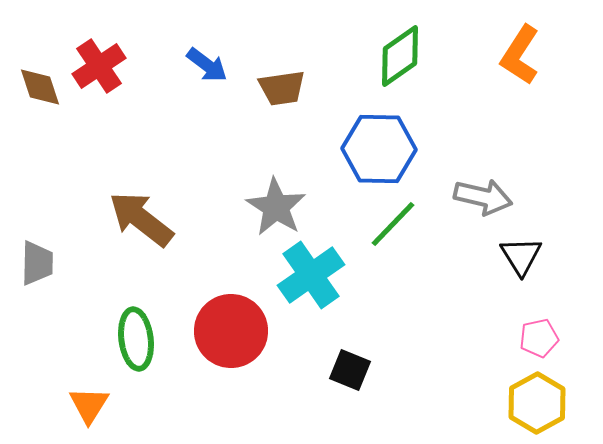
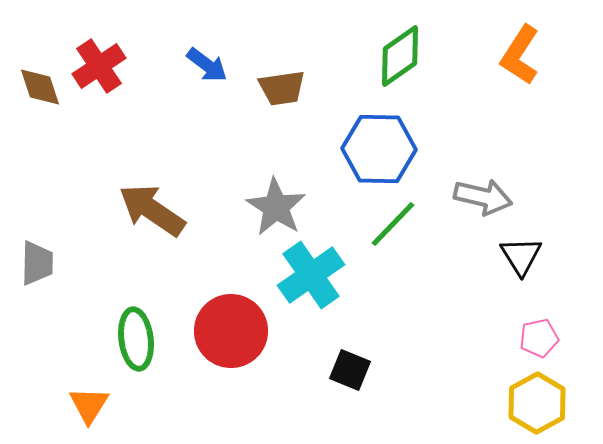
brown arrow: moved 11 px right, 9 px up; rotated 4 degrees counterclockwise
